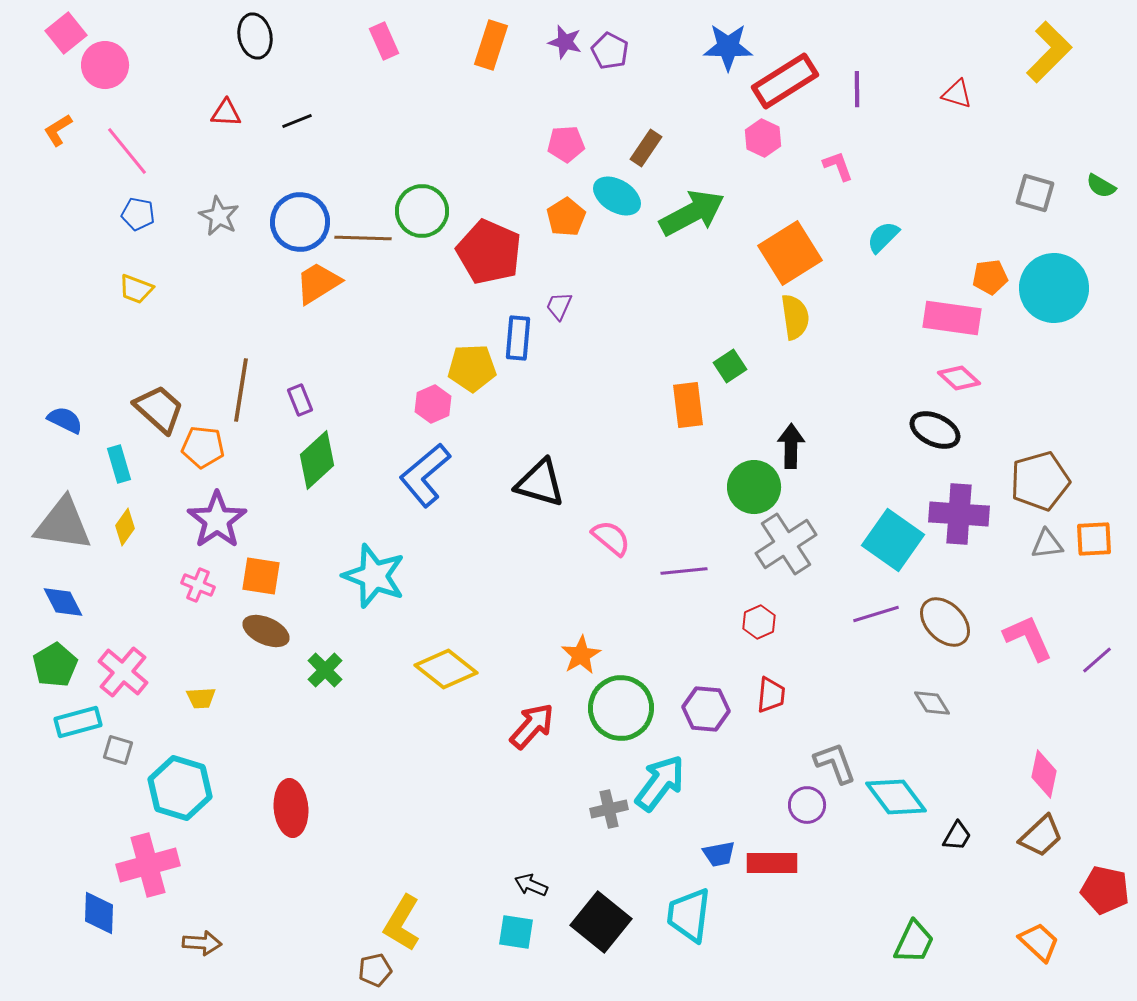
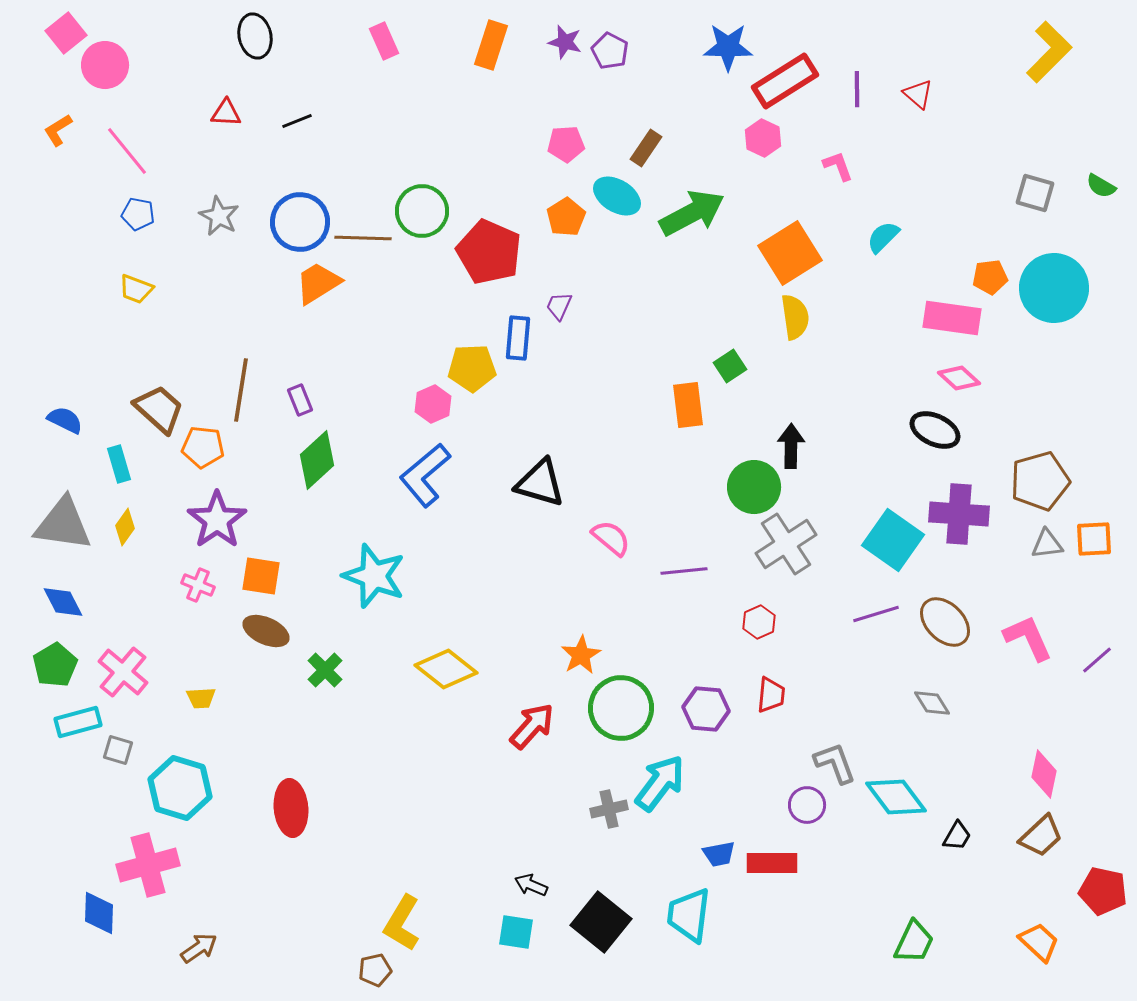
red triangle at (957, 94): moved 39 px left; rotated 24 degrees clockwise
red pentagon at (1105, 890): moved 2 px left, 1 px down
brown arrow at (202, 943): moved 3 px left, 5 px down; rotated 39 degrees counterclockwise
